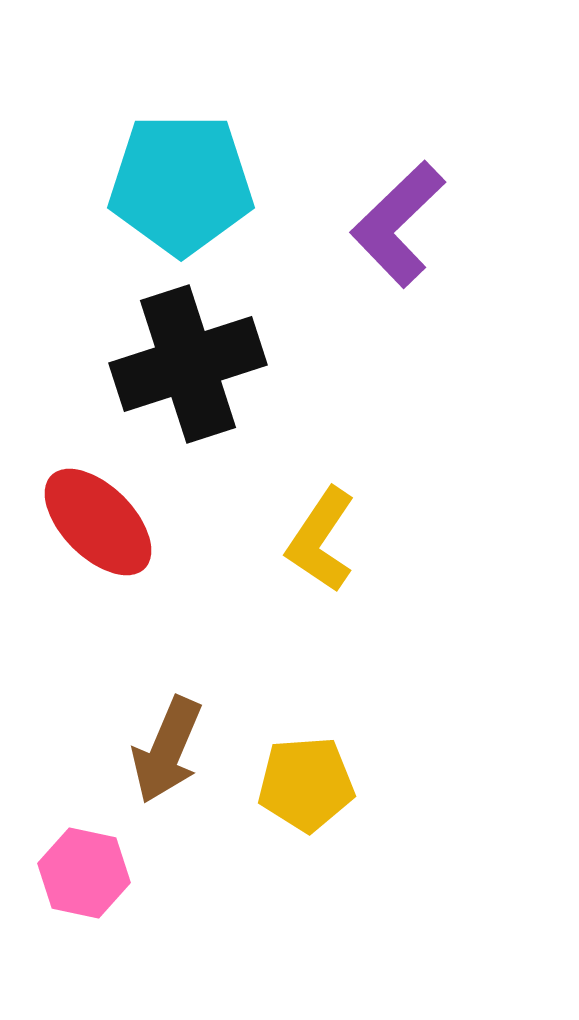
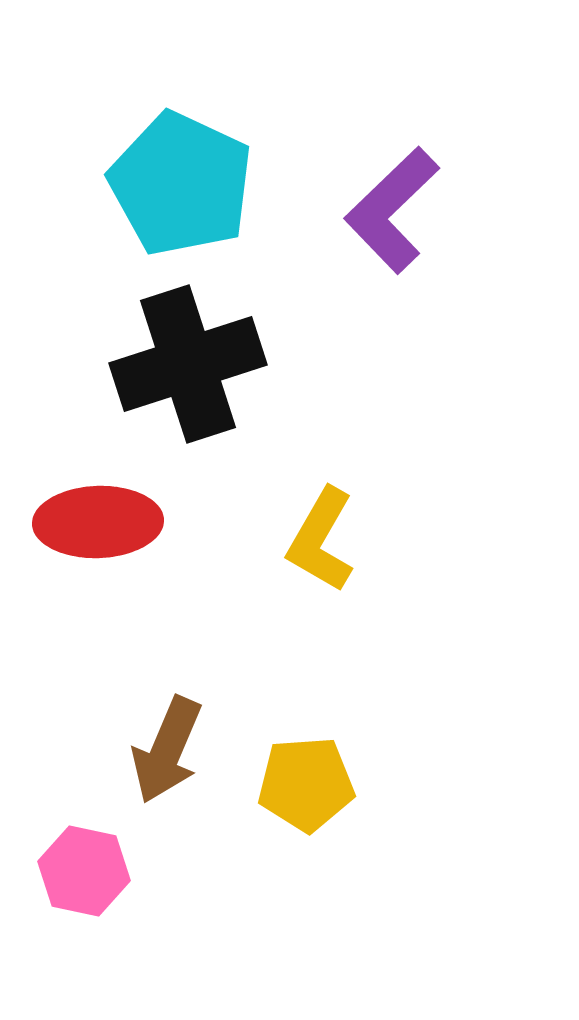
cyan pentagon: rotated 25 degrees clockwise
purple L-shape: moved 6 px left, 14 px up
red ellipse: rotated 47 degrees counterclockwise
yellow L-shape: rotated 4 degrees counterclockwise
pink hexagon: moved 2 px up
